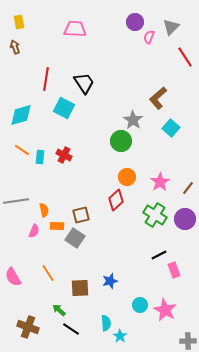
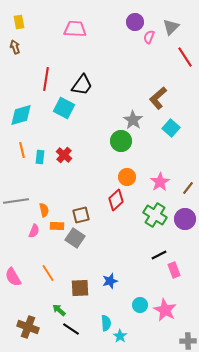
black trapezoid at (84, 83): moved 2 px left, 2 px down; rotated 70 degrees clockwise
orange line at (22, 150): rotated 42 degrees clockwise
red cross at (64, 155): rotated 14 degrees clockwise
